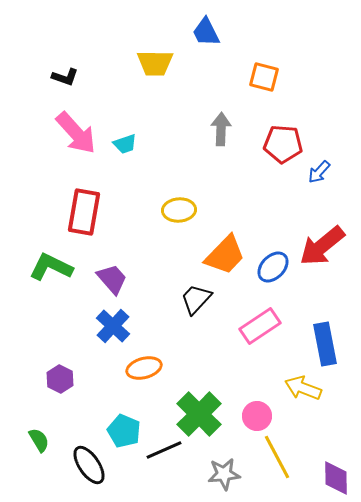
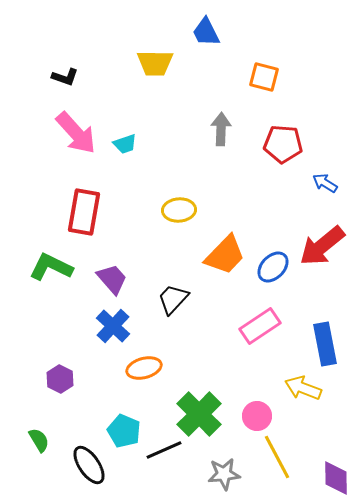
blue arrow: moved 6 px right, 11 px down; rotated 80 degrees clockwise
black trapezoid: moved 23 px left
